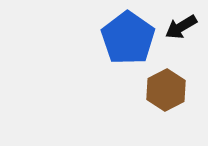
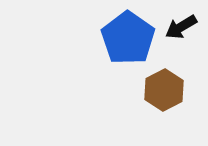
brown hexagon: moved 2 px left
